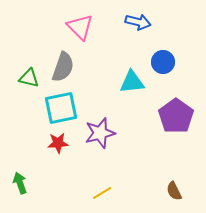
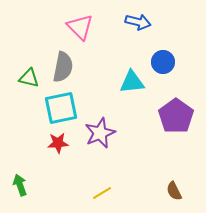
gray semicircle: rotated 8 degrees counterclockwise
purple star: rotated 8 degrees counterclockwise
green arrow: moved 2 px down
